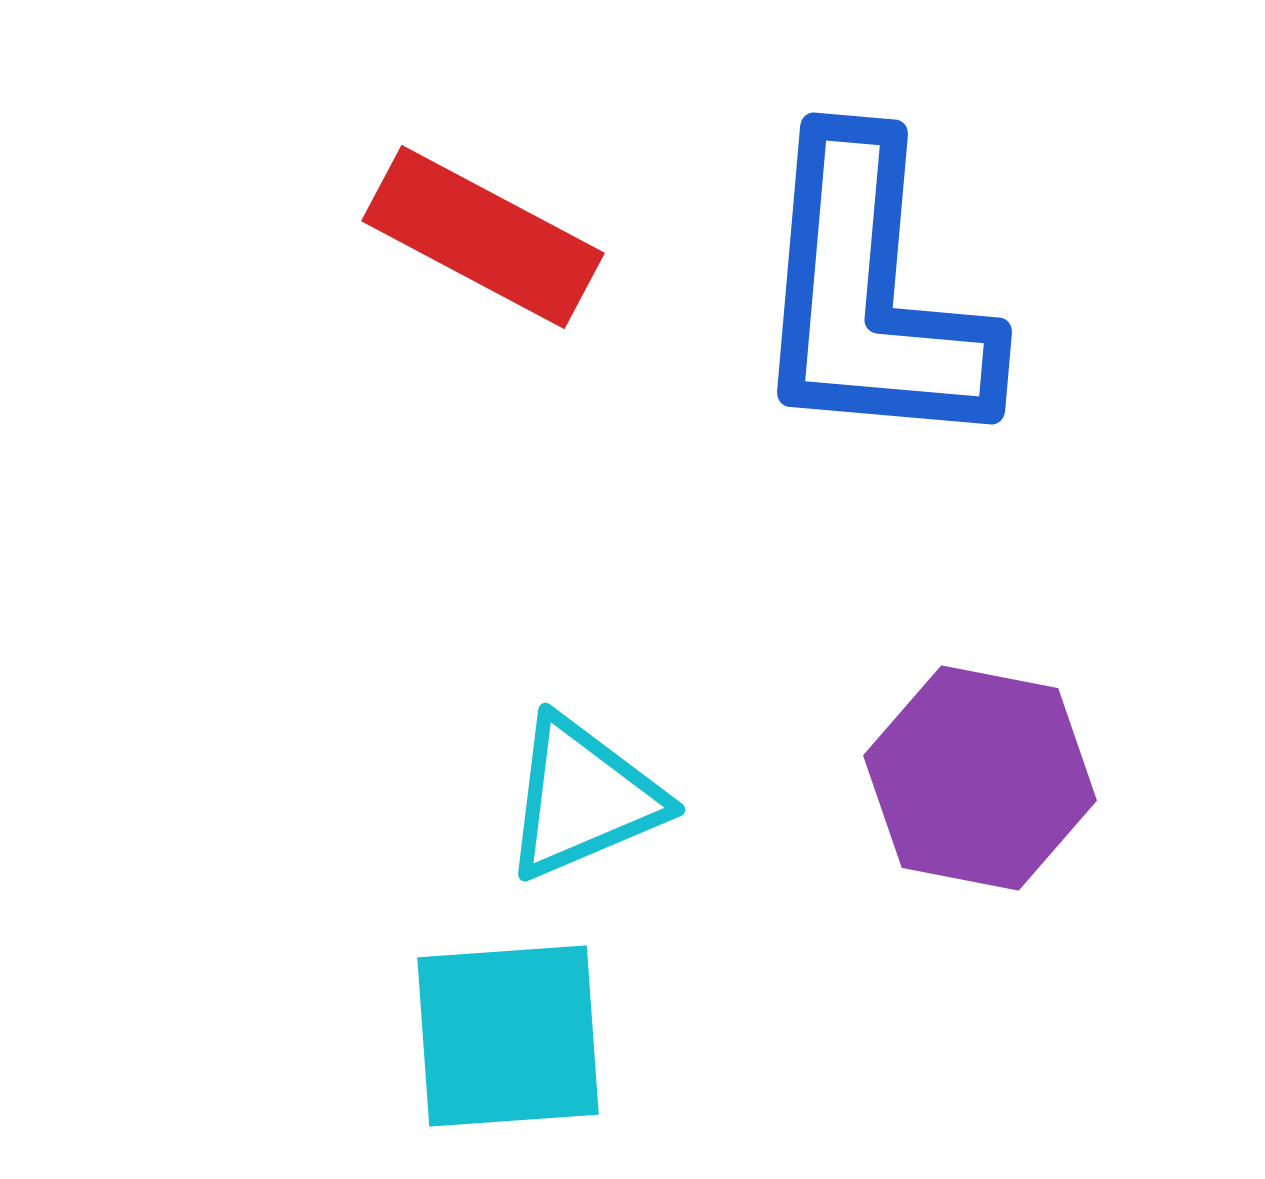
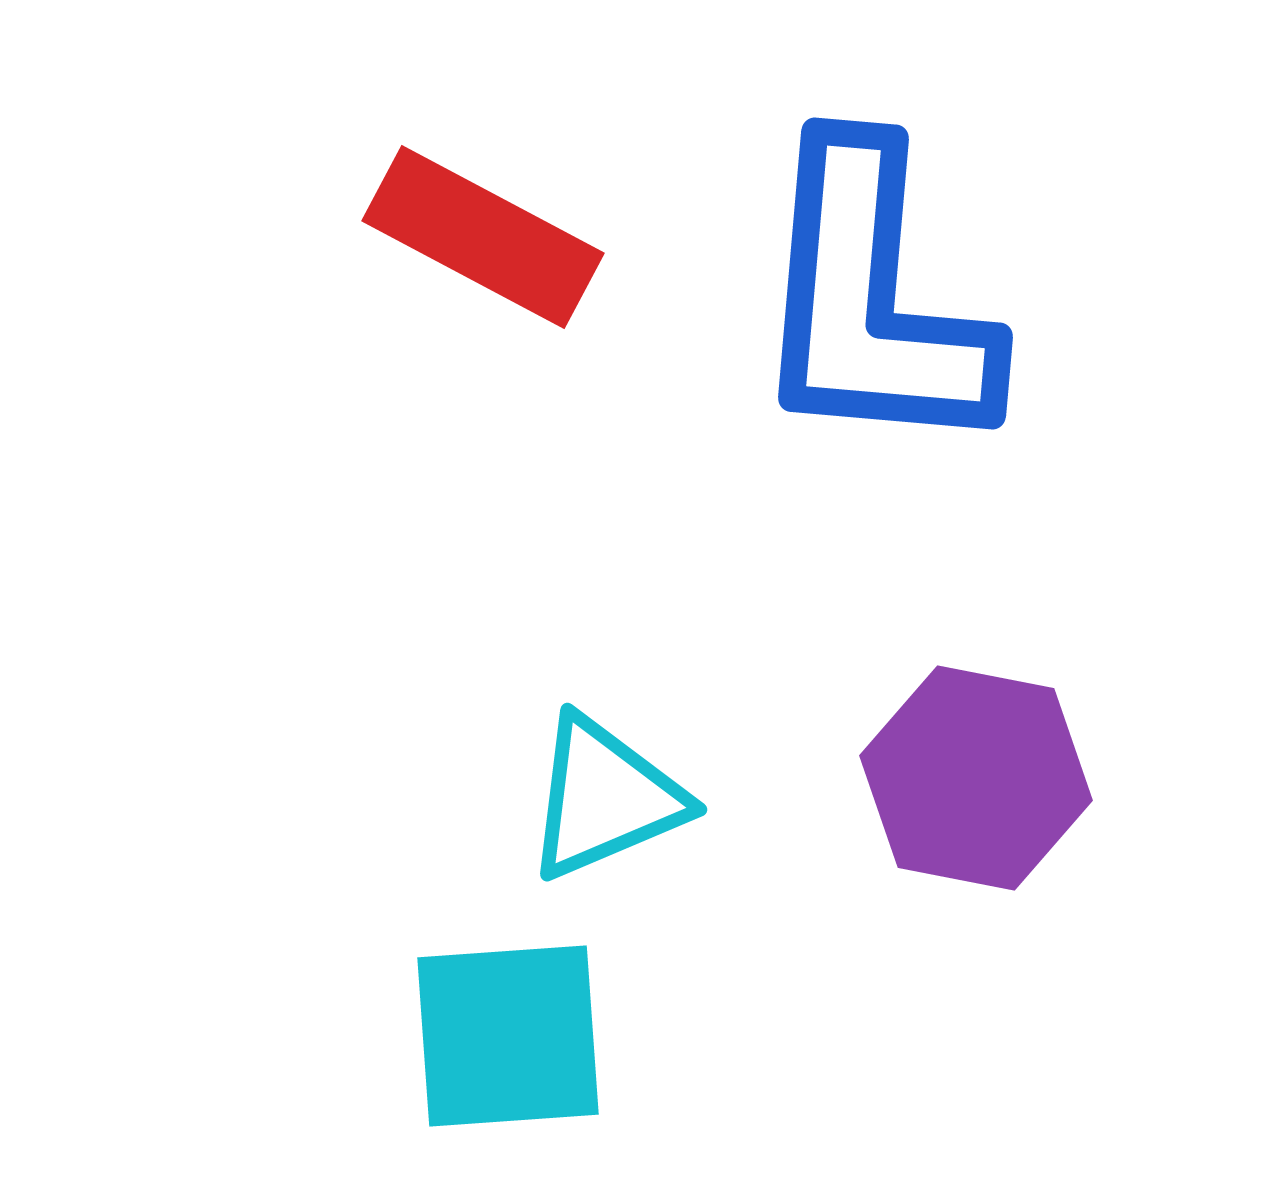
blue L-shape: moved 1 px right, 5 px down
purple hexagon: moved 4 px left
cyan triangle: moved 22 px right
